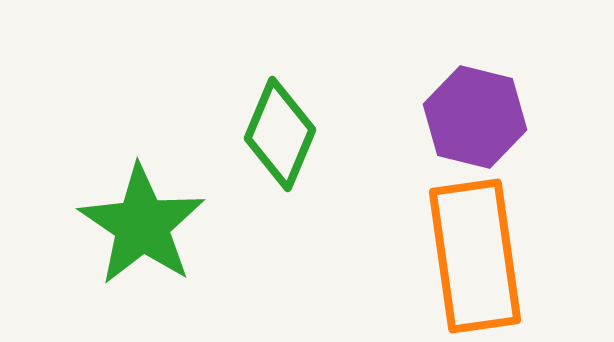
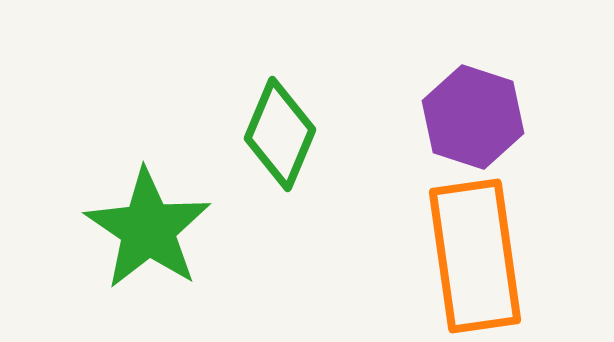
purple hexagon: moved 2 px left; rotated 4 degrees clockwise
green star: moved 6 px right, 4 px down
